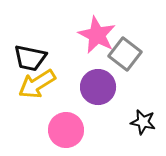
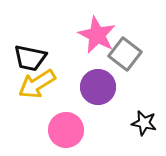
black star: moved 1 px right, 1 px down
